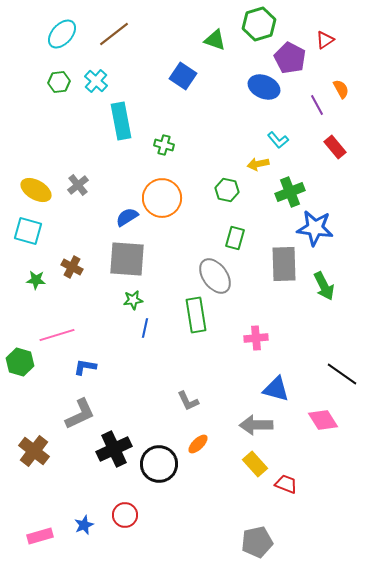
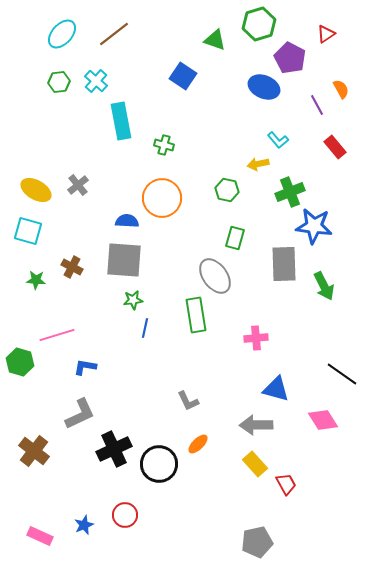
red triangle at (325, 40): moved 1 px right, 6 px up
blue semicircle at (127, 217): moved 4 px down; rotated 35 degrees clockwise
blue star at (315, 228): moved 1 px left, 2 px up
gray square at (127, 259): moved 3 px left, 1 px down
red trapezoid at (286, 484): rotated 40 degrees clockwise
pink rectangle at (40, 536): rotated 40 degrees clockwise
